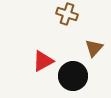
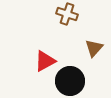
red triangle: moved 2 px right
black circle: moved 3 px left, 5 px down
